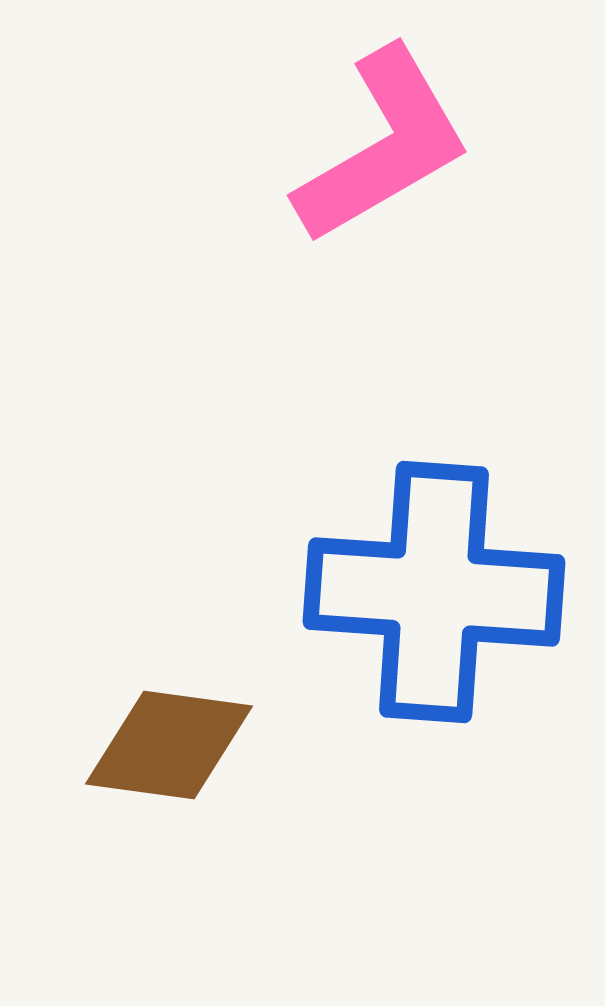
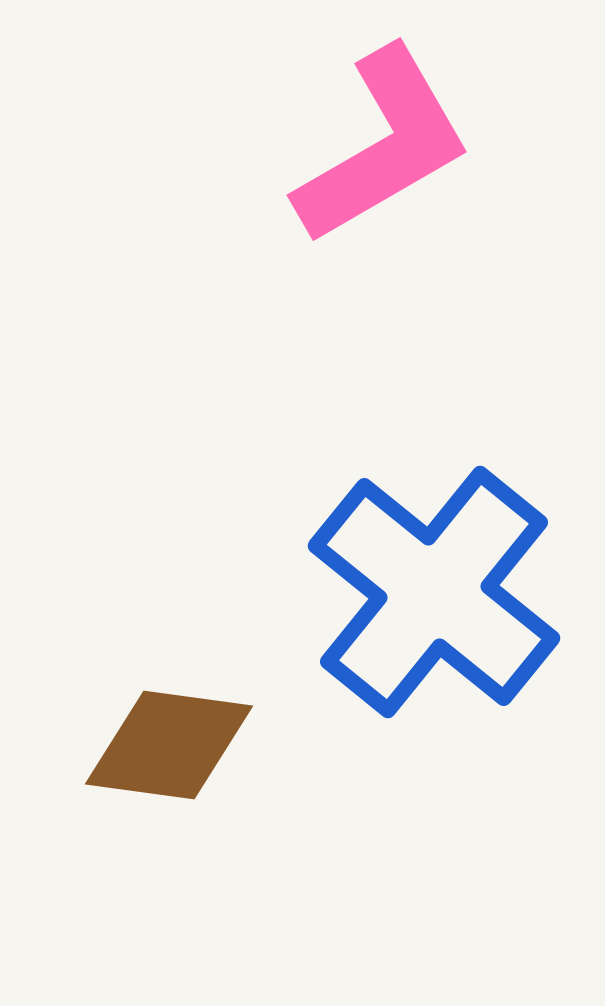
blue cross: rotated 35 degrees clockwise
